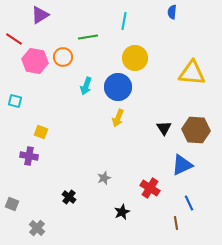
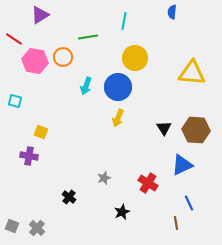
red cross: moved 2 px left, 5 px up
gray square: moved 22 px down
